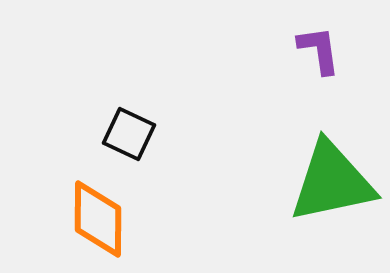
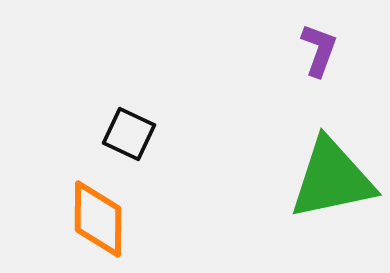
purple L-shape: rotated 28 degrees clockwise
green triangle: moved 3 px up
